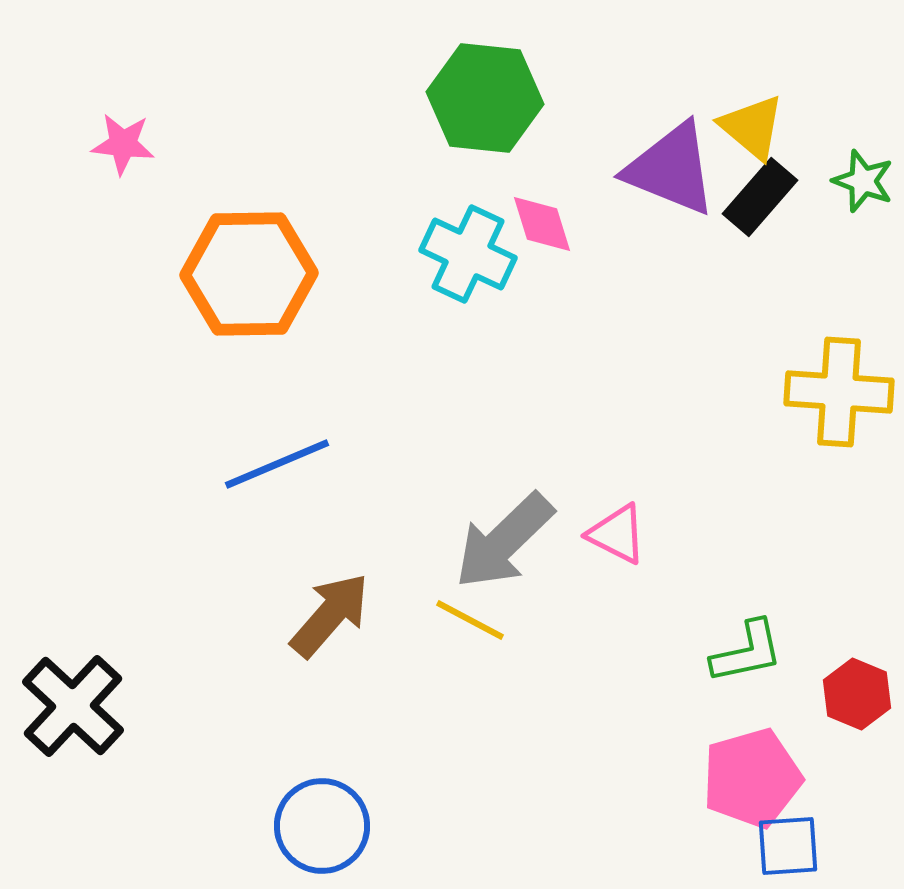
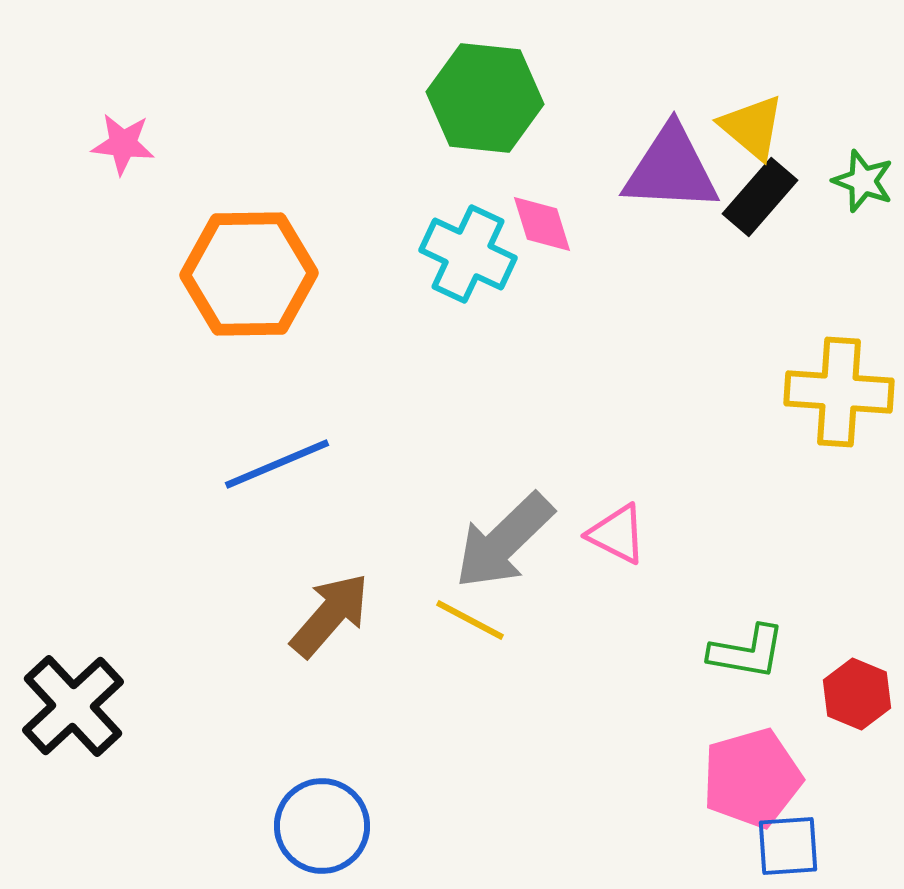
purple triangle: rotated 19 degrees counterclockwise
green L-shape: rotated 22 degrees clockwise
black cross: rotated 4 degrees clockwise
